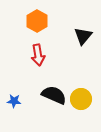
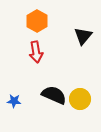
red arrow: moved 2 px left, 3 px up
yellow circle: moved 1 px left
